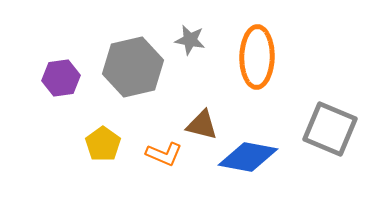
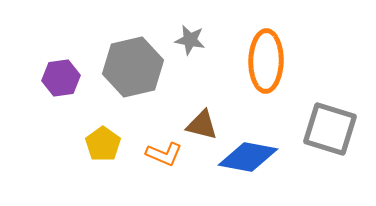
orange ellipse: moved 9 px right, 4 px down
gray square: rotated 6 degrees counterclockwise
